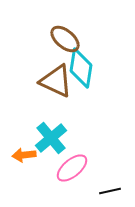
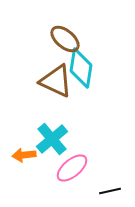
cyan cross: moved 1 px right, 1 px down
